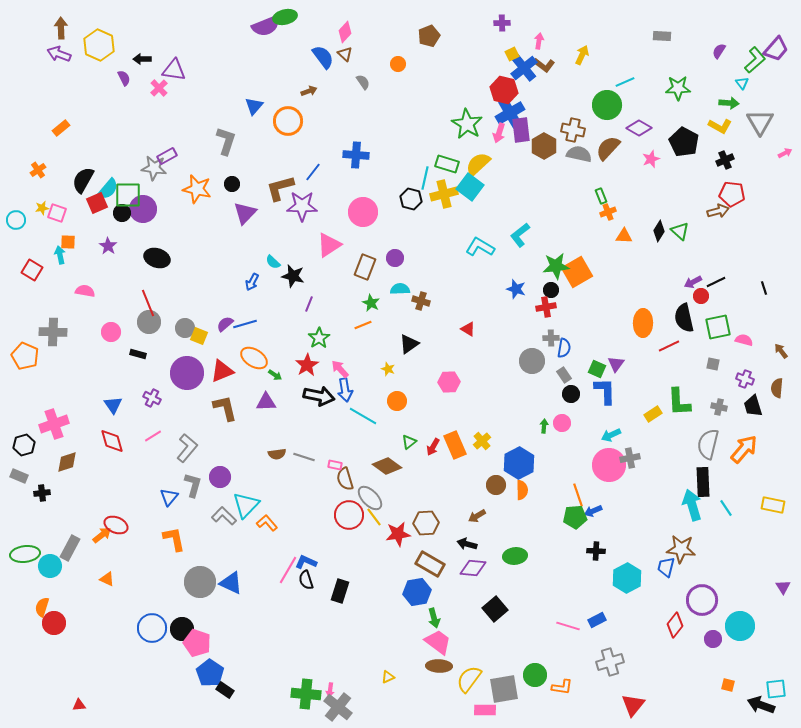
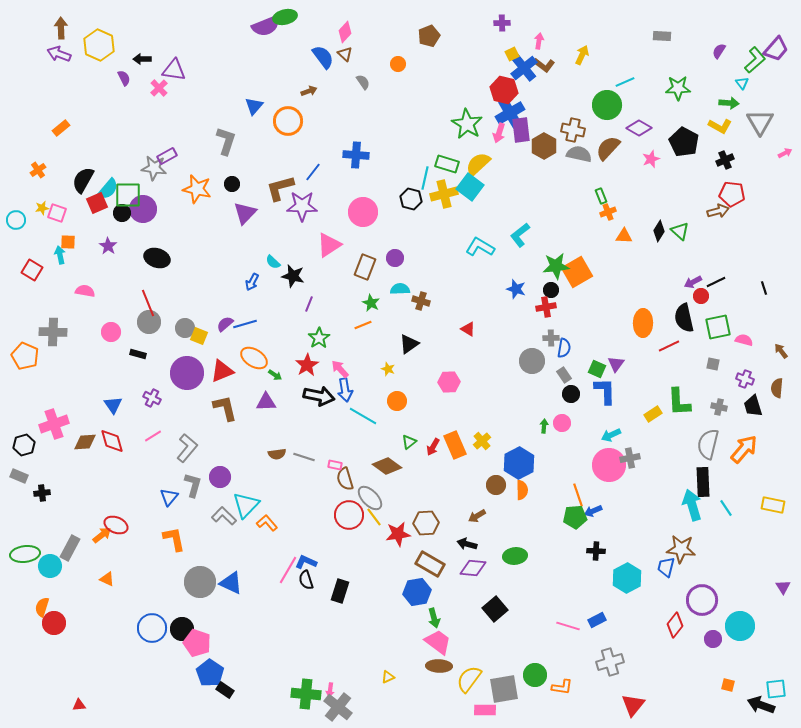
brown diamond at (67, 462): moved 18 px right, 20 px up; rotated 15 degrees clockwise
